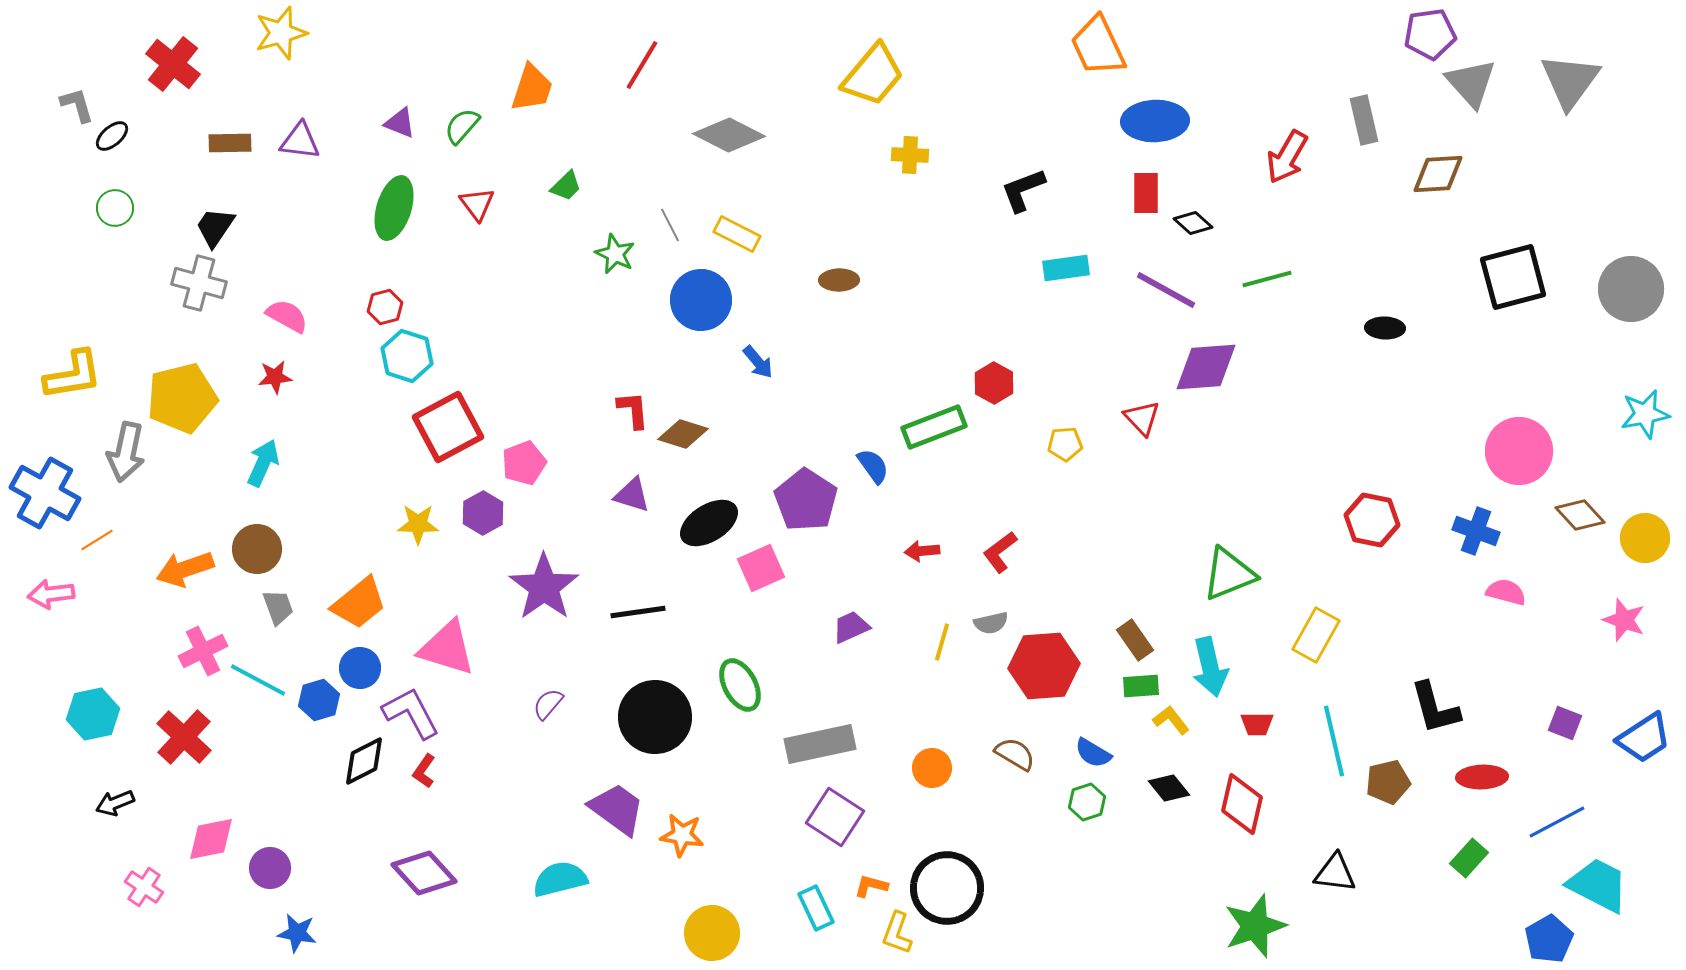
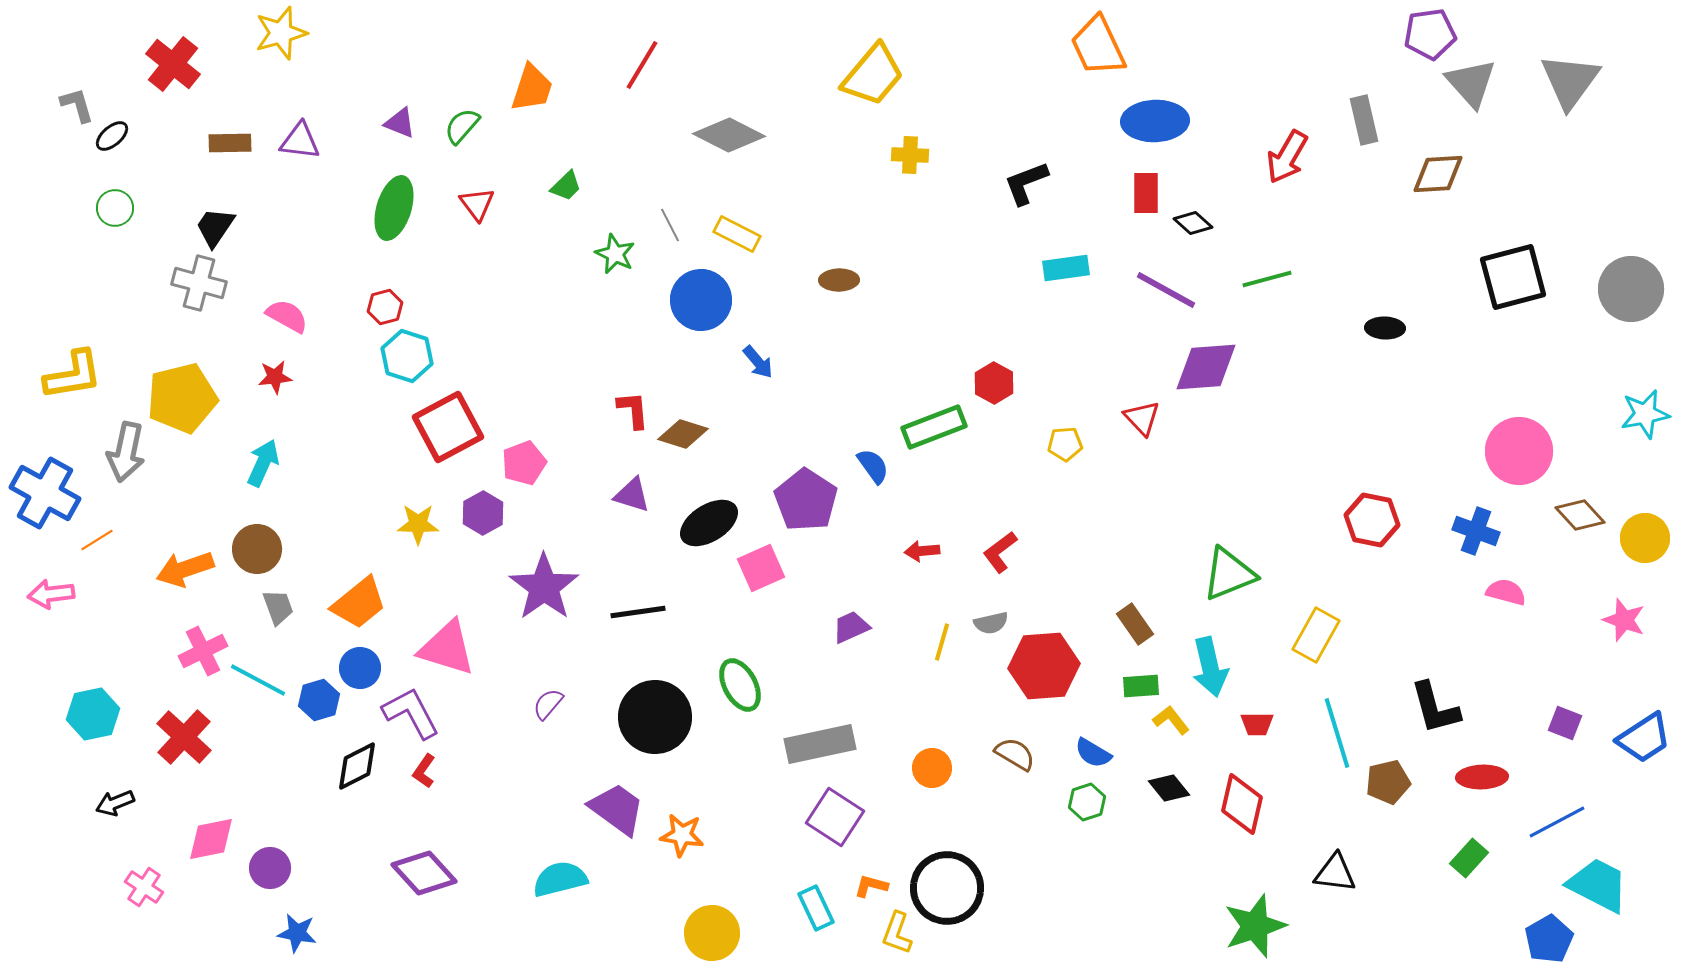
black L-shape at (1023, 190): moved 3 px right, 7 px up
brown rectangle at (1135, 640): moved 16 px up
cyan line at (1334, 741): moved 3 px right, 8 px up; rotated 4 degrees counterclockwise
black diamond at (364, 761): moved 7 px left, 5 px down
